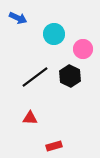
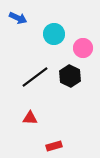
pink circle: moved 1 px up
